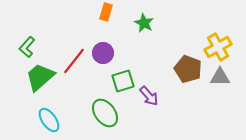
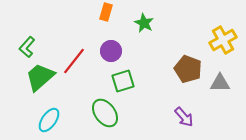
yellow cross: moved 5 px right, 7 px up
purple circle: moved 8 px right, 2 px up
gray triangle: moved 6 px down
purple arrow: moved 35 px right, 21 px down
cyan ellipse: rotated 70 degrees clockwise
